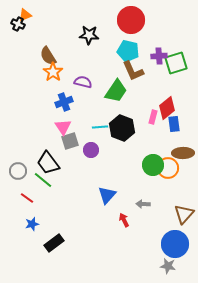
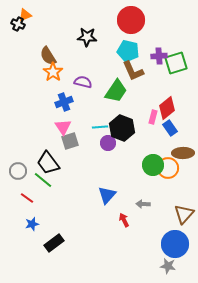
black star: moved 2 px left, 2 px down
blue rectangle: moved 4 px left, 4 px down; rotated 28 degrees counterclockwise
purple circle: moved 17 px right, 7 px up
